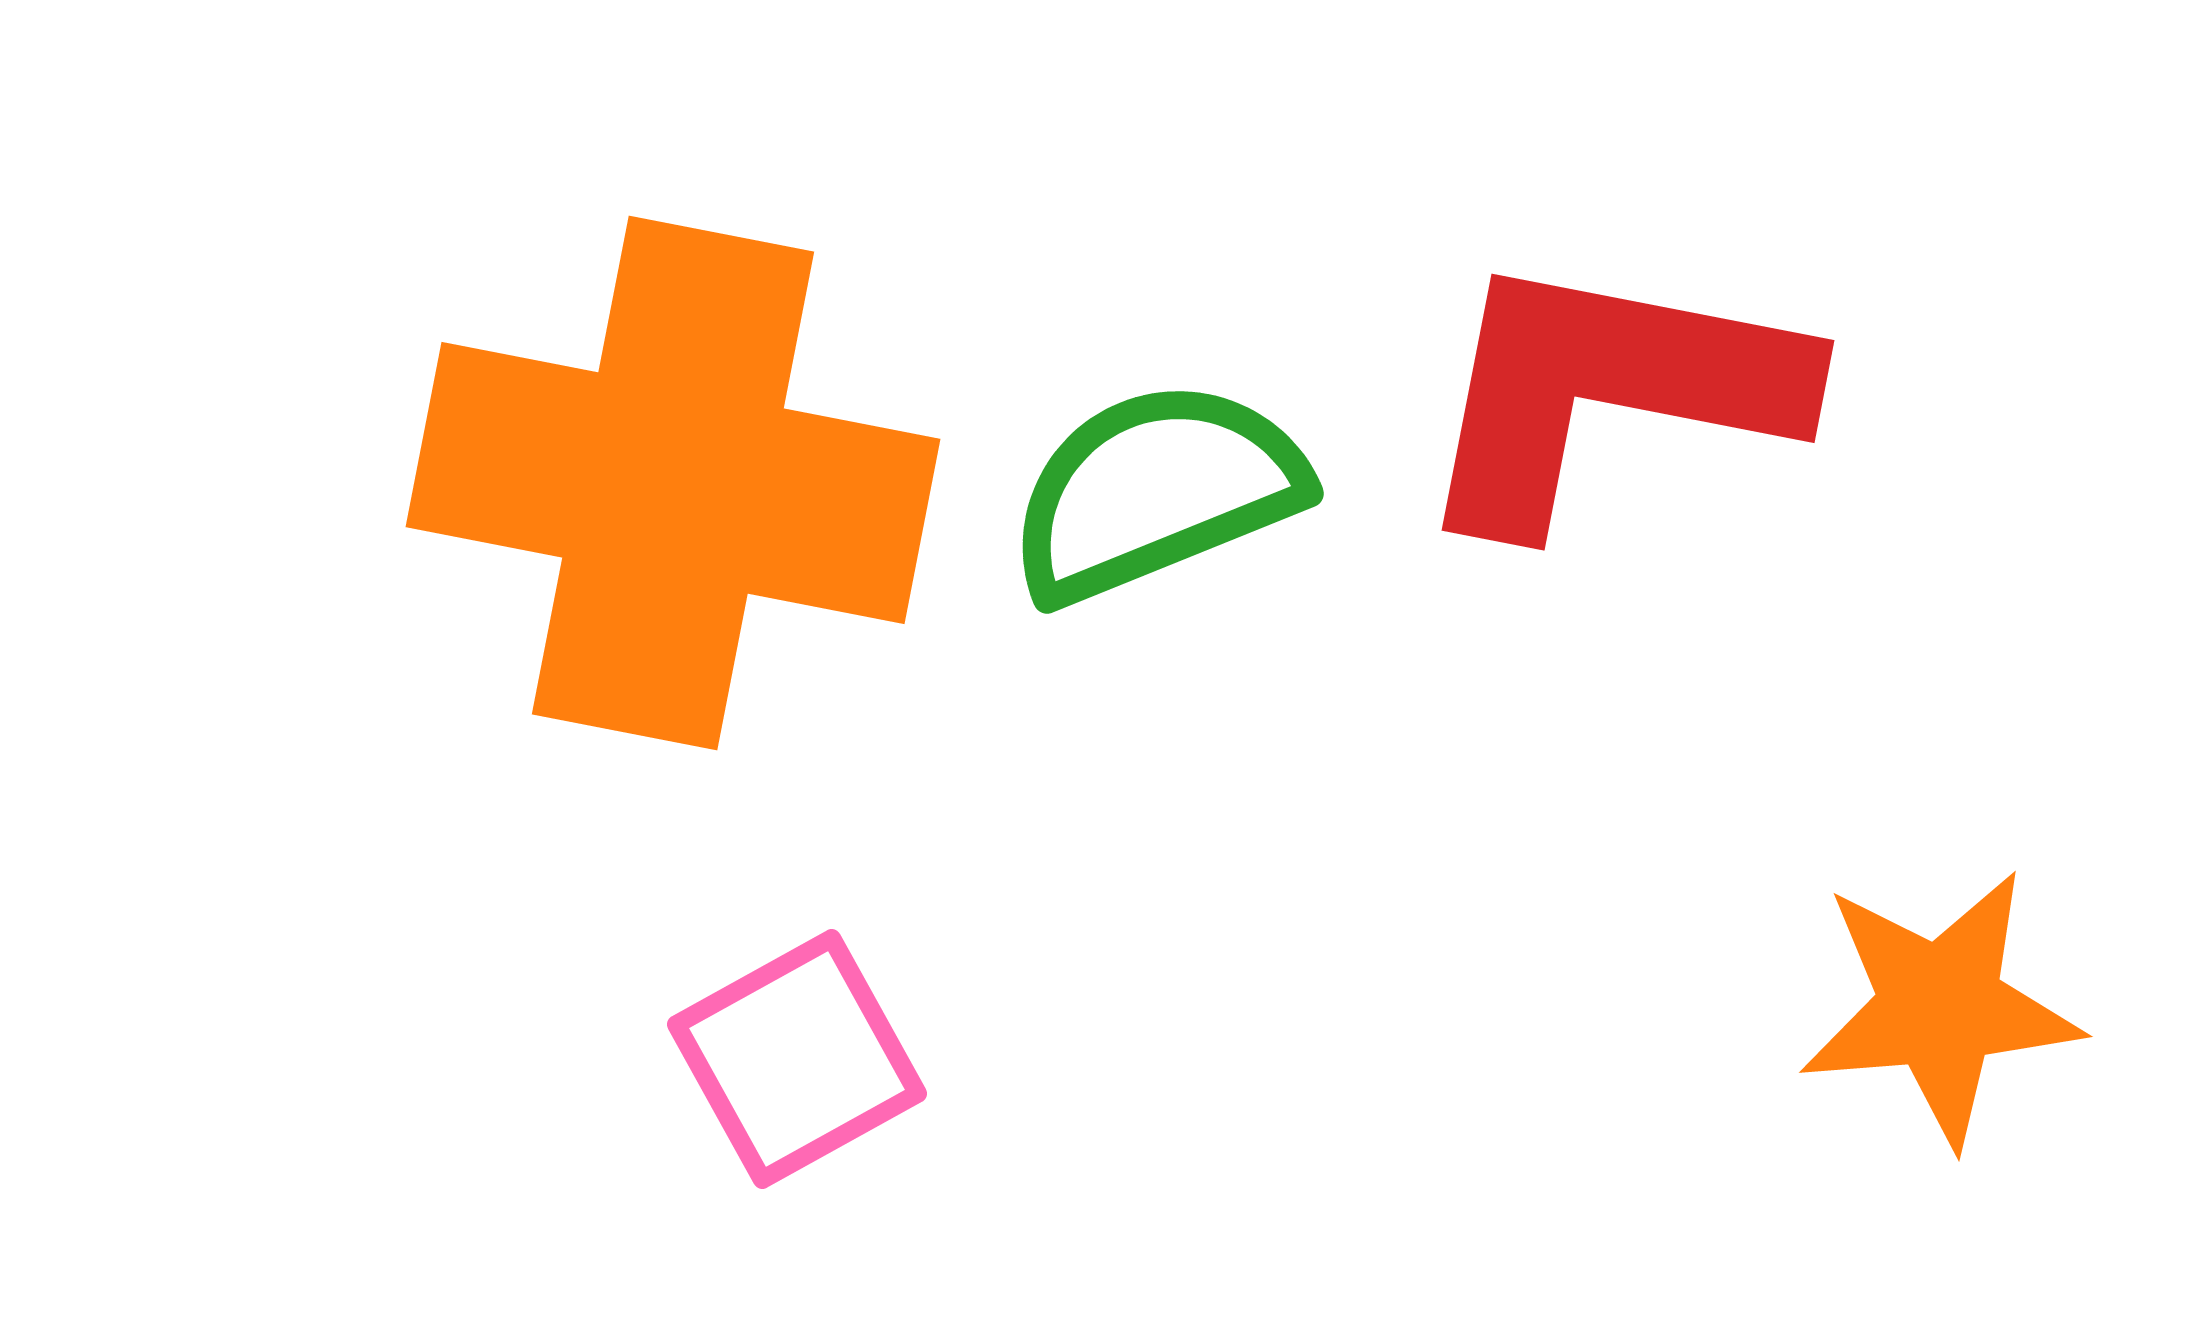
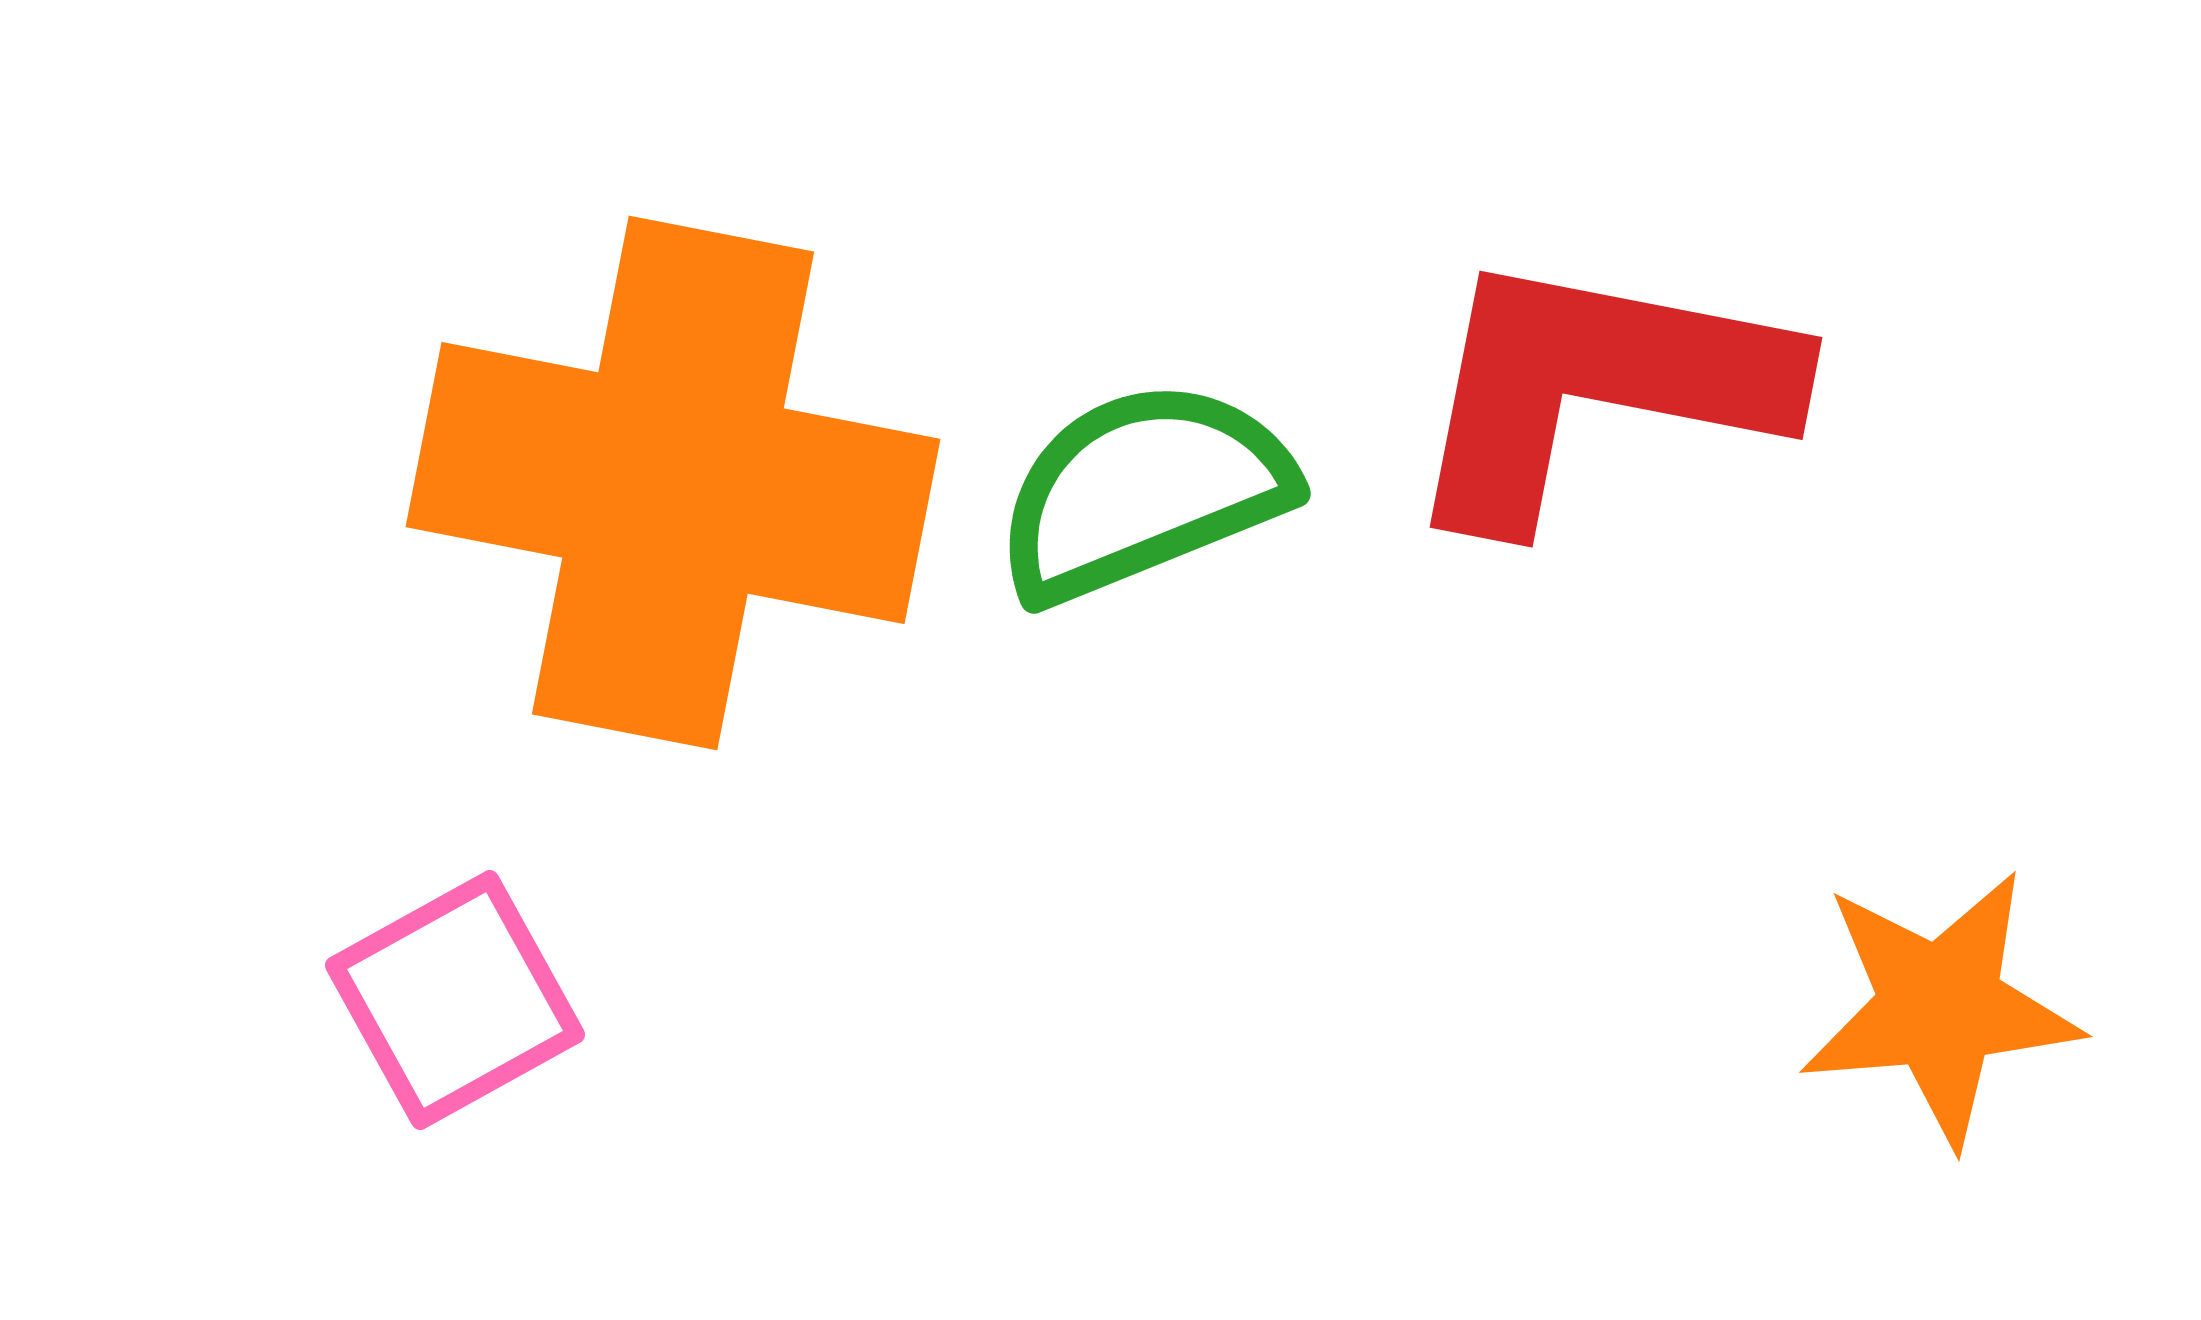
red L-shape: moved 12 px left, 3 px up
green semicircle: moved 13 px left
pink square: moved 342 px left, 59 px up
